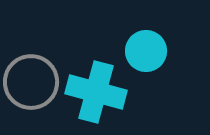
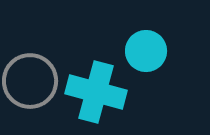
gray circle: moved 1 px left, 1 px up
